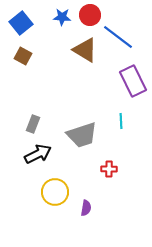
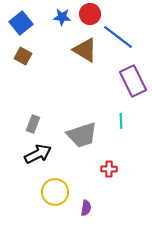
red circle: moved 1 px up
